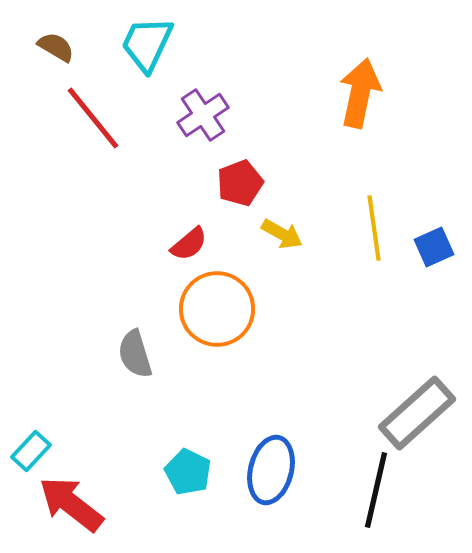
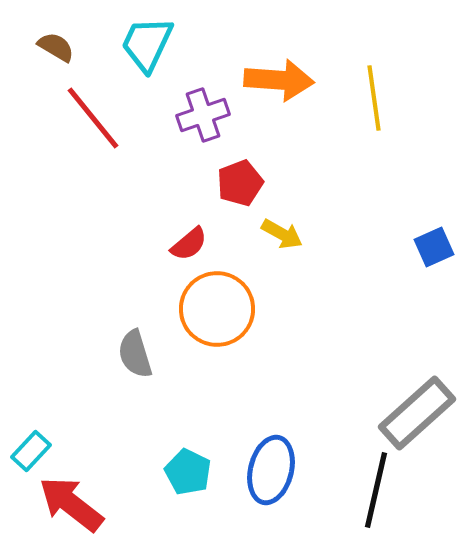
orange arrow: moved 81 px left, 13 px up; rotated 82 degrees clockwise
purple cross: rotated 15 degrees clockwise
yellow line: moved 130 px up
